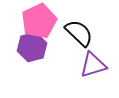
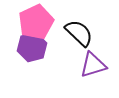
pink pentagon: moved 3 px left, 1 px down
